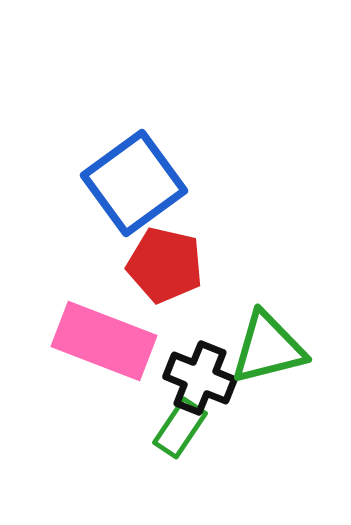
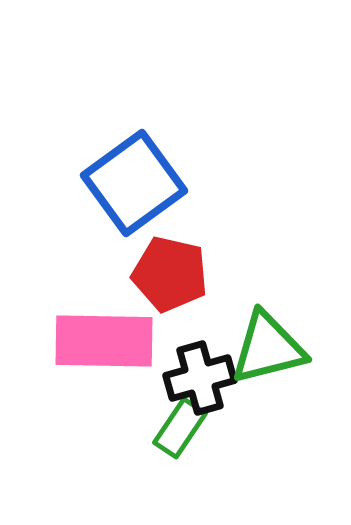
red pentagon: moved 5 px right, 9 px down
pink rectangle: rotated 20 degrees counterclockwise
black cross: rotated 38 degrees counterclockwise
